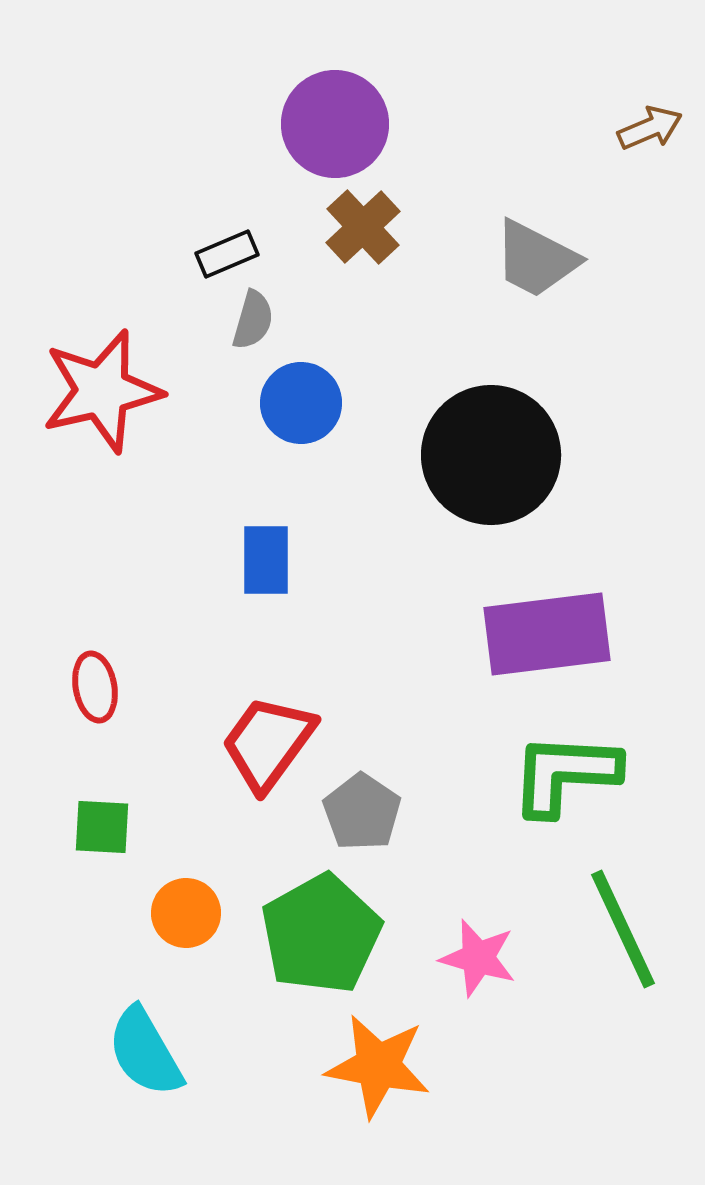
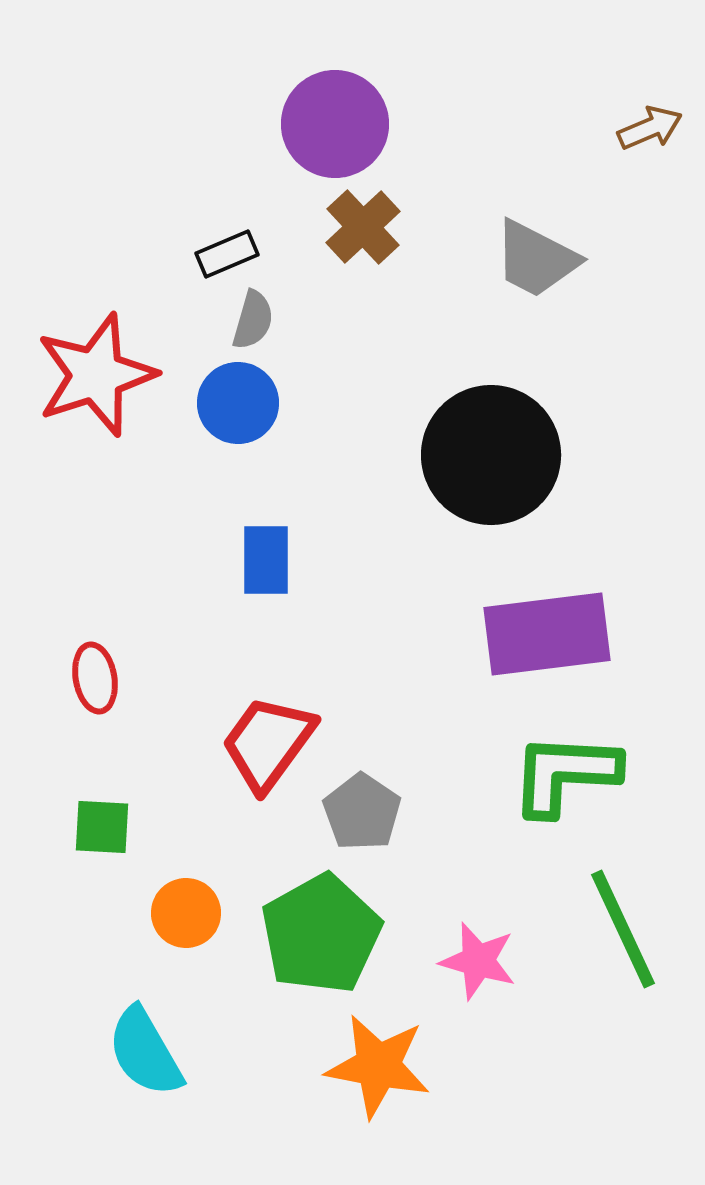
red star: moved 6 px left, 16 px up; rotated 5 degrees counterclockwise
blue circle: moved 63 px left
red ellipse: moved 9 px up
pink star: moved 3 px down
